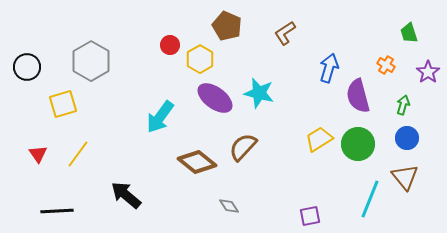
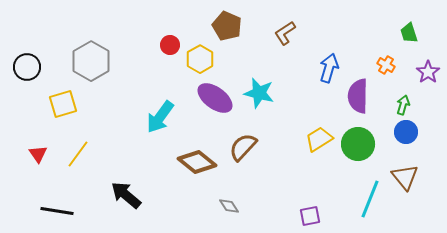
purple semicircle: rotated 16 degrees clockwise
blue circle: moved 1 px left, 6 px up
black line: rotated 12 degrees clockwise
